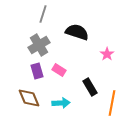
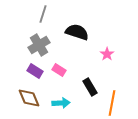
purple rectangle: moved 2 px left; rotated 42 degrees counterclockwise
